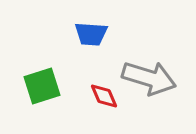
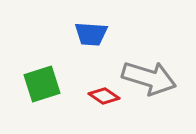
green square: moved 2 px up
red diamond: rotated 32 degrees counterclockwise
